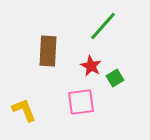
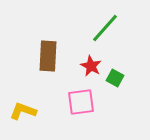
green line: moved 2 px right, 2 px down
brown rectangle: moved 5 px down
green square: rotated 30 degrees counterclockwise
yellow L-shape: moved 1 px left, 1 px down; rotated 48 degrees counterclockwise
